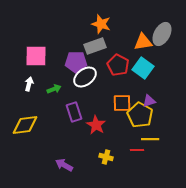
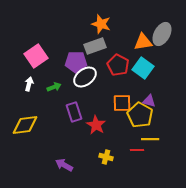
pink square: rotated 35 degrees counterclockwise
green arrow: moved 2 px up
purple triangle: rotated 32 degrees clockwise
